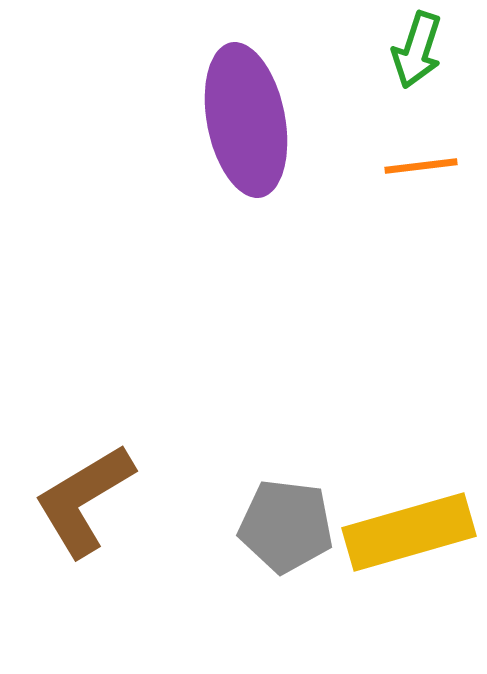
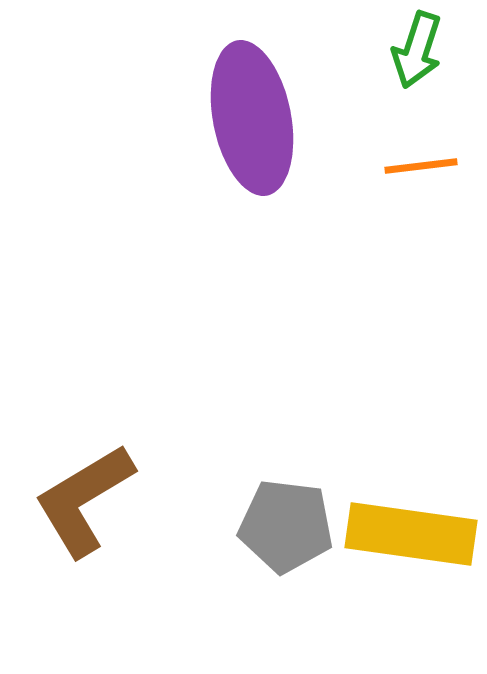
purple ellipse: moved 6 px right, 2 px up
yellow rectangle: moved 2 px right, 2 px down; rotated 24 degrees clockwise
